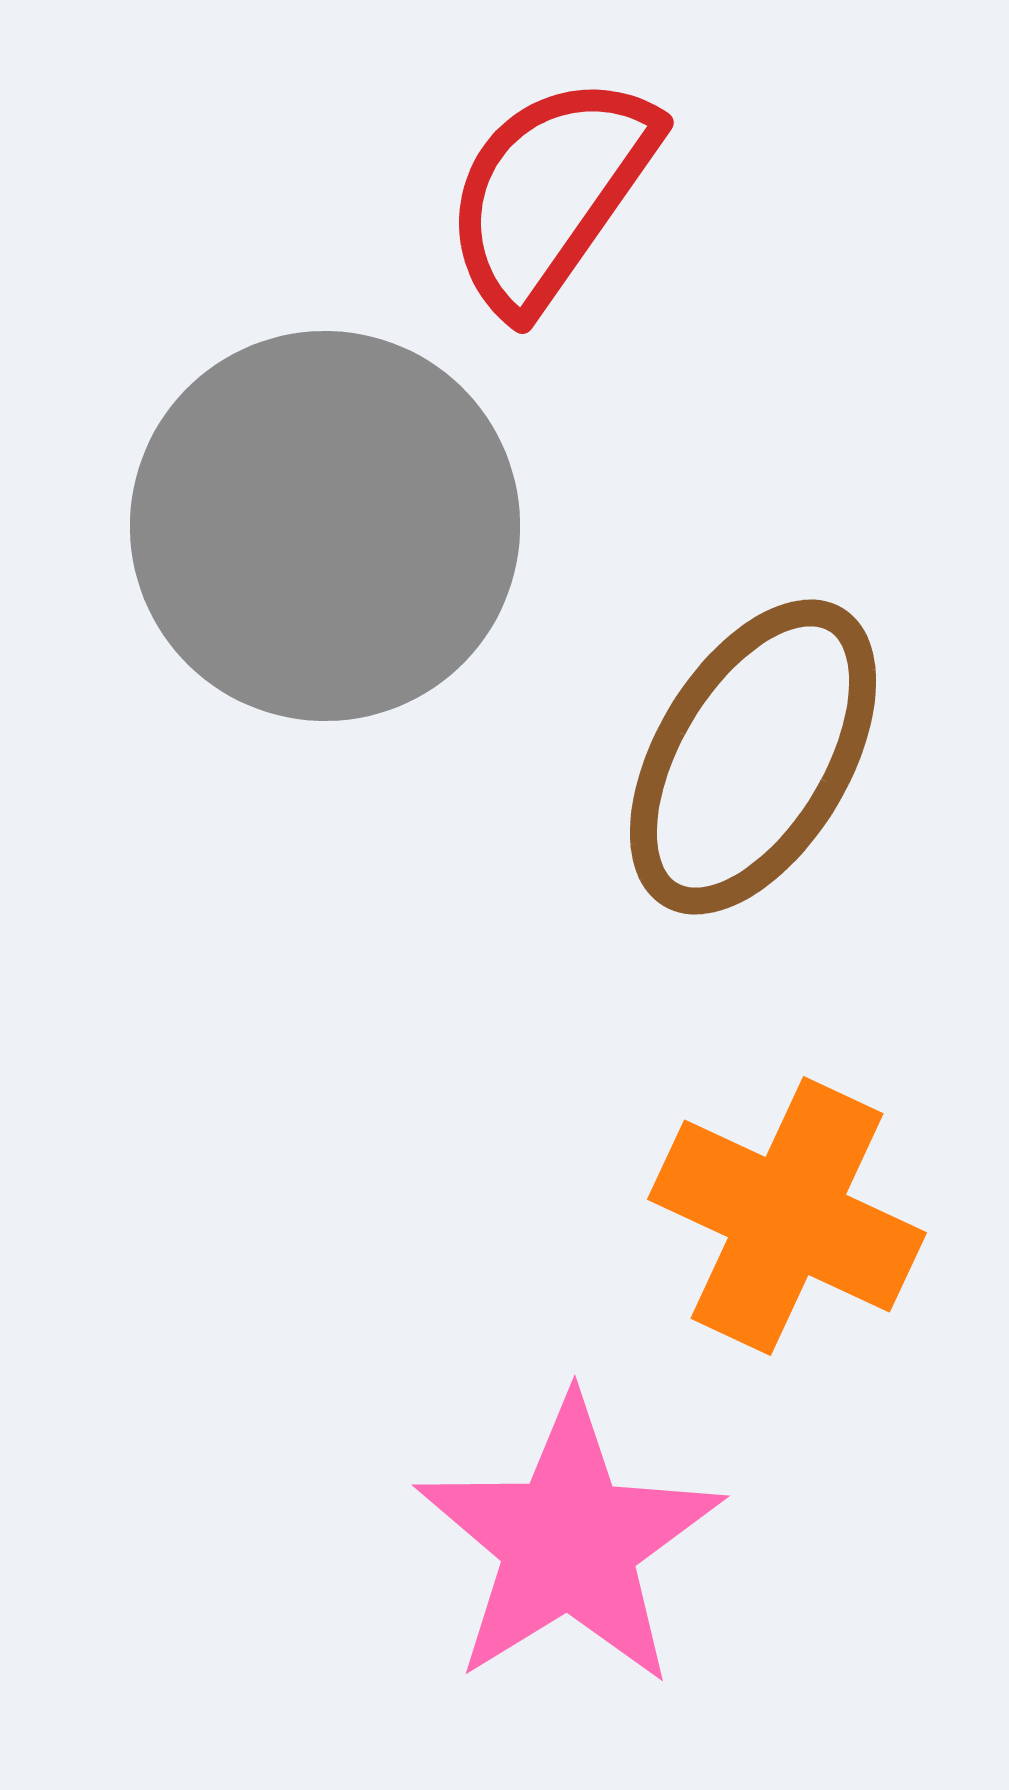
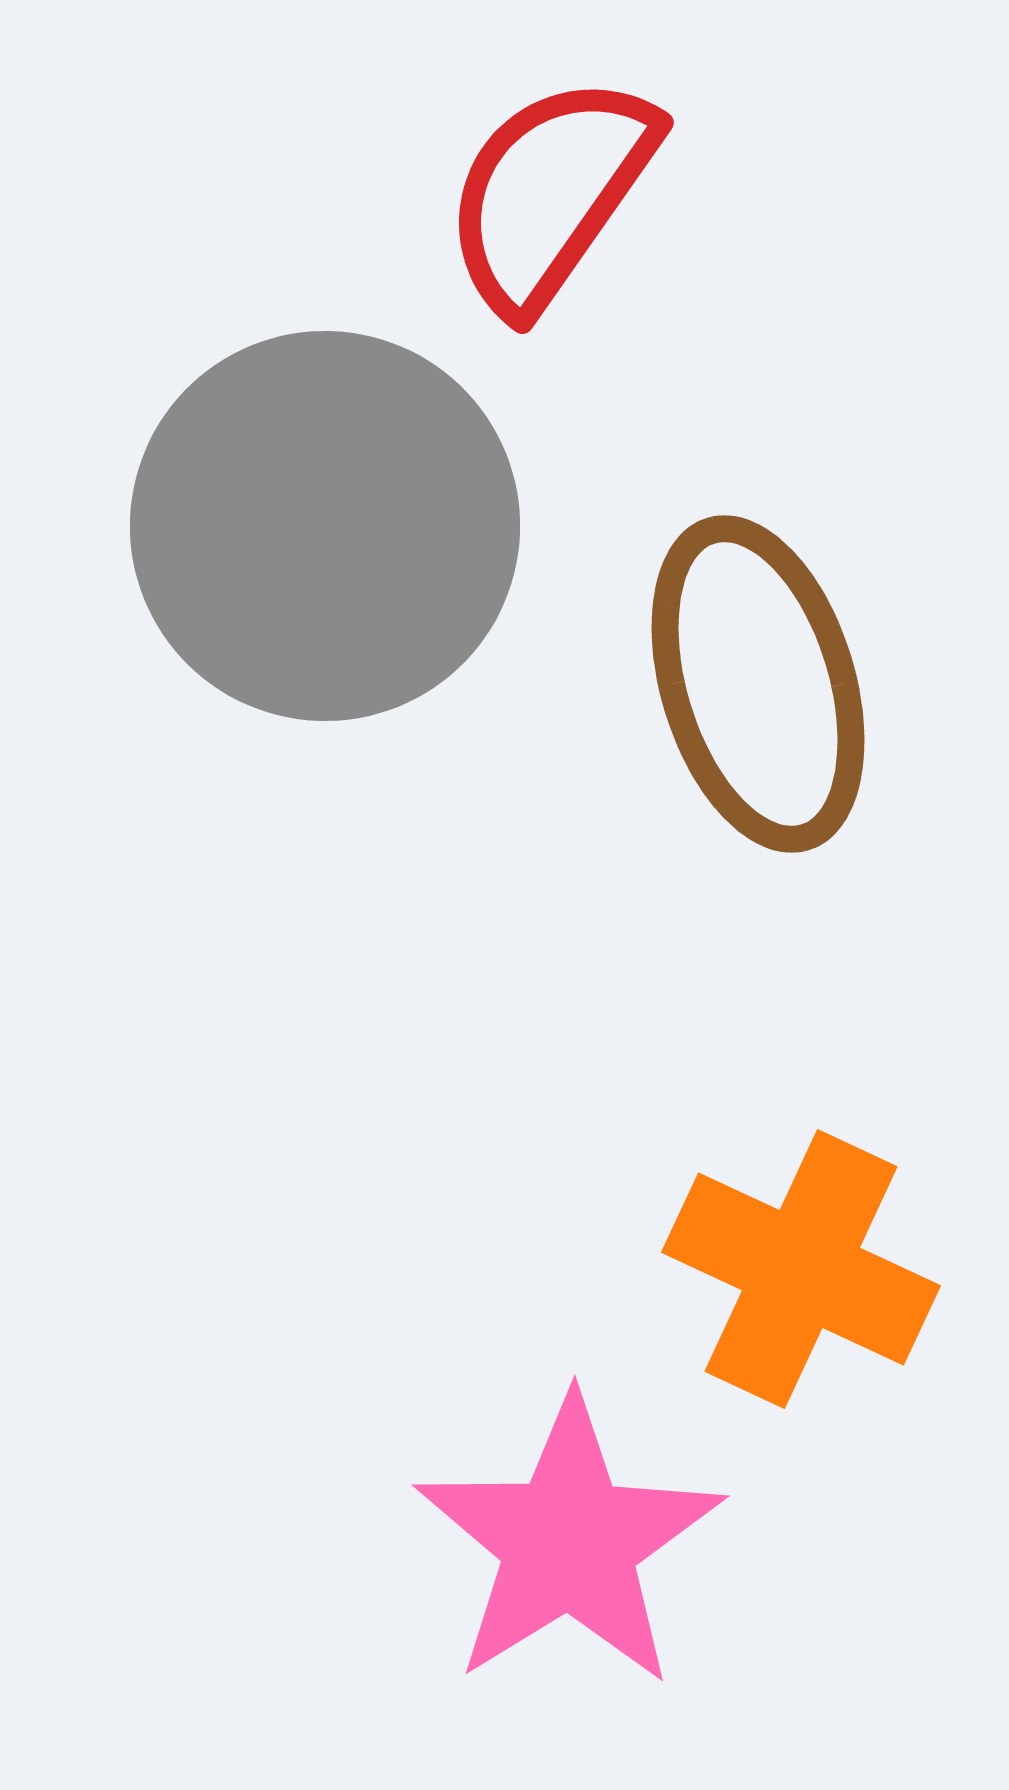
brown ellipse: moved 5 px right, 73 px up; rotated 48 degrees counterclockwise
orange cross: moved 14 px right, 53 px down
